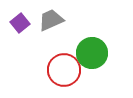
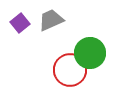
green circle: moved 2 px left
red circle: moved 6 px right
